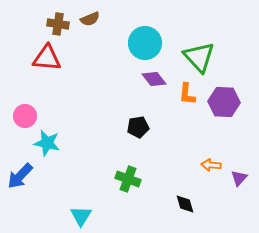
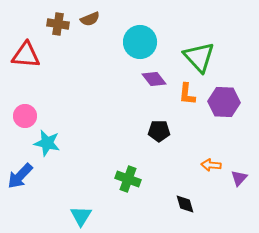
cyan circle: moved 5 px left, 1 px up
red triangle: moved 21 px left, 3 px up
black pentagon: moved 21 px right, 4 px down; rotated 10 degrees clockwise
